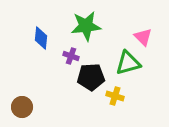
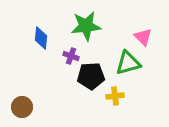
black pentagon: moved 1 px up
yellow cross: rotated 24 degrees counterclockwise
